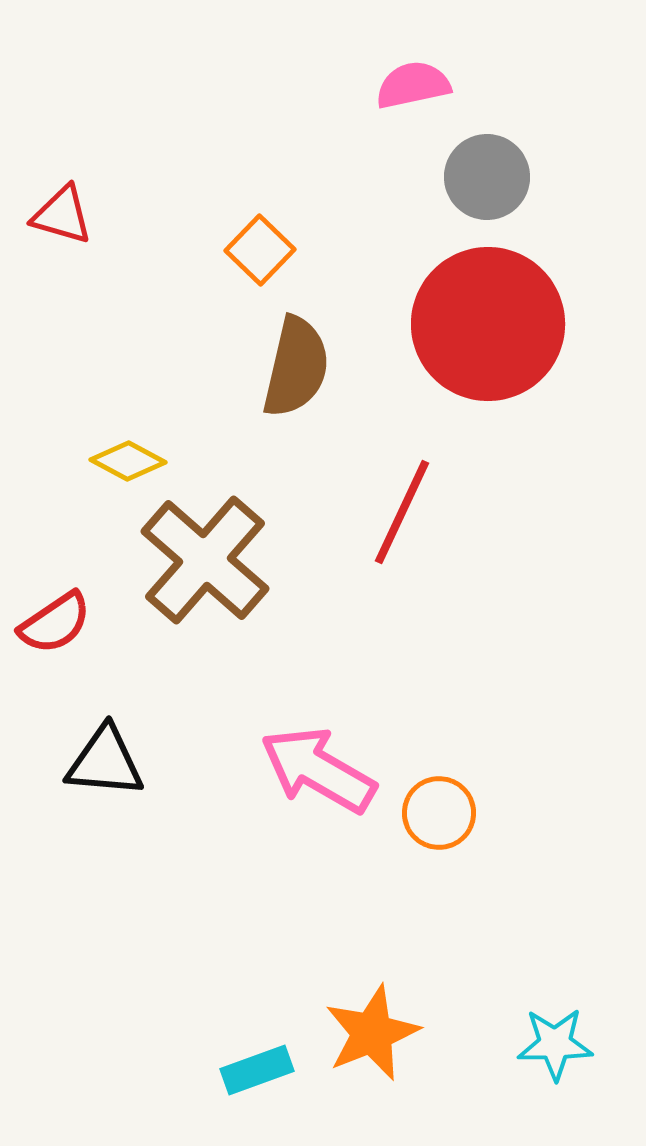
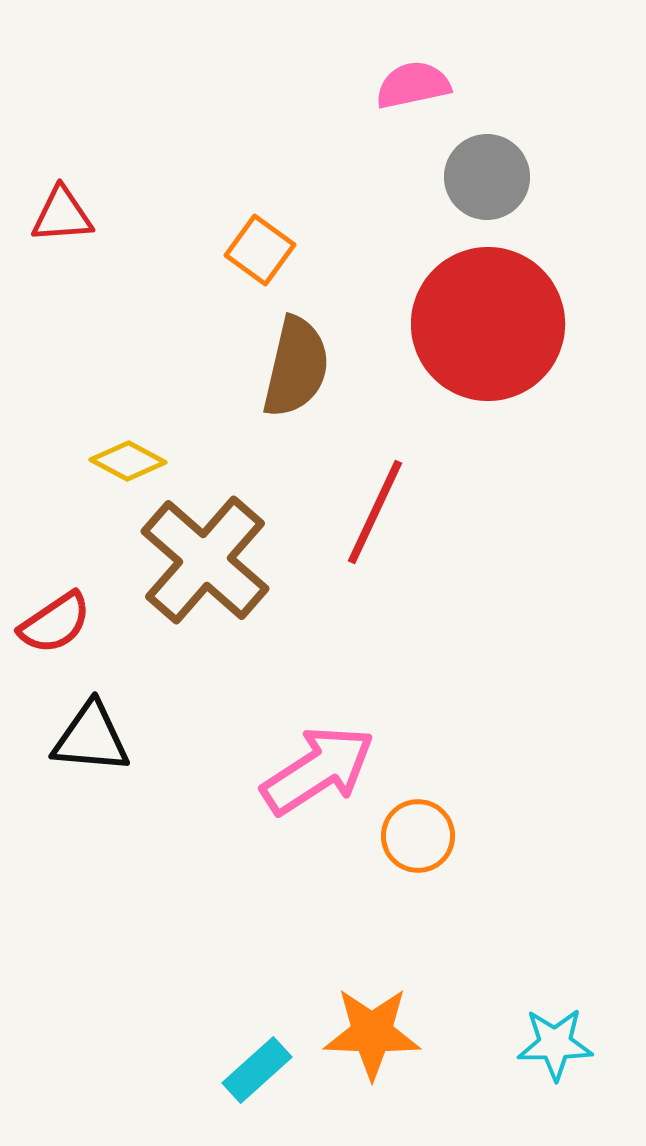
red triangle: rotated 20 degrees counterclockwise
orange square: rotated 8 degrees counterclockwise
red line: moved 27 px left
black triangle: moved 14 px left, 24 px up
pink arrow: rotated 117 degrees clockwise
orange circle: moved 21 px left, 23 px down
orange star: rotated 24 degrees clockwise
cyan rectangle: rotated 22 degrees counterclockwise
